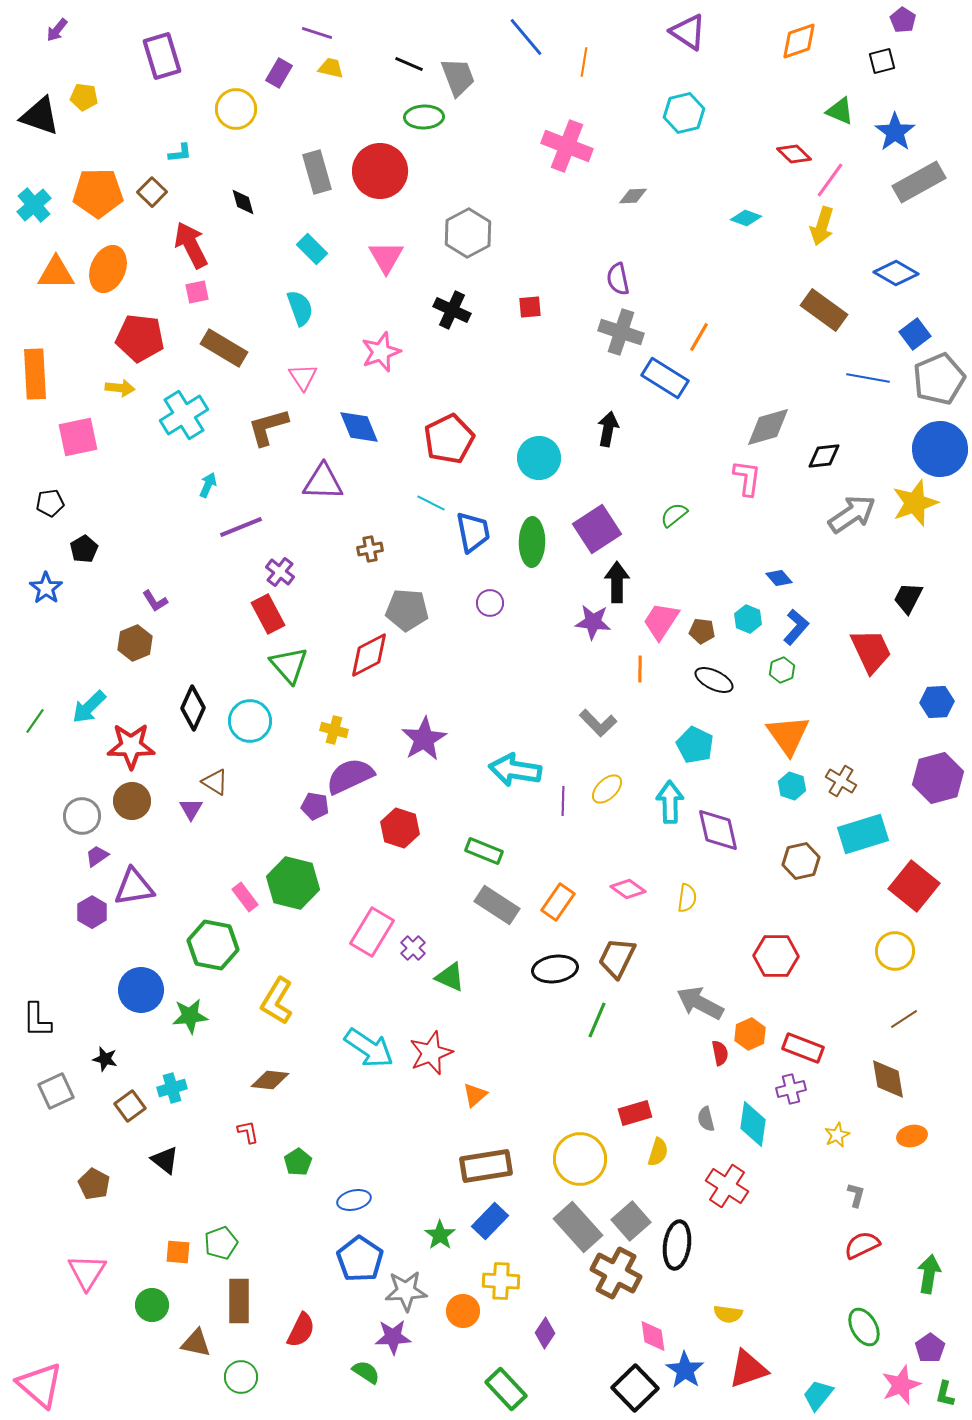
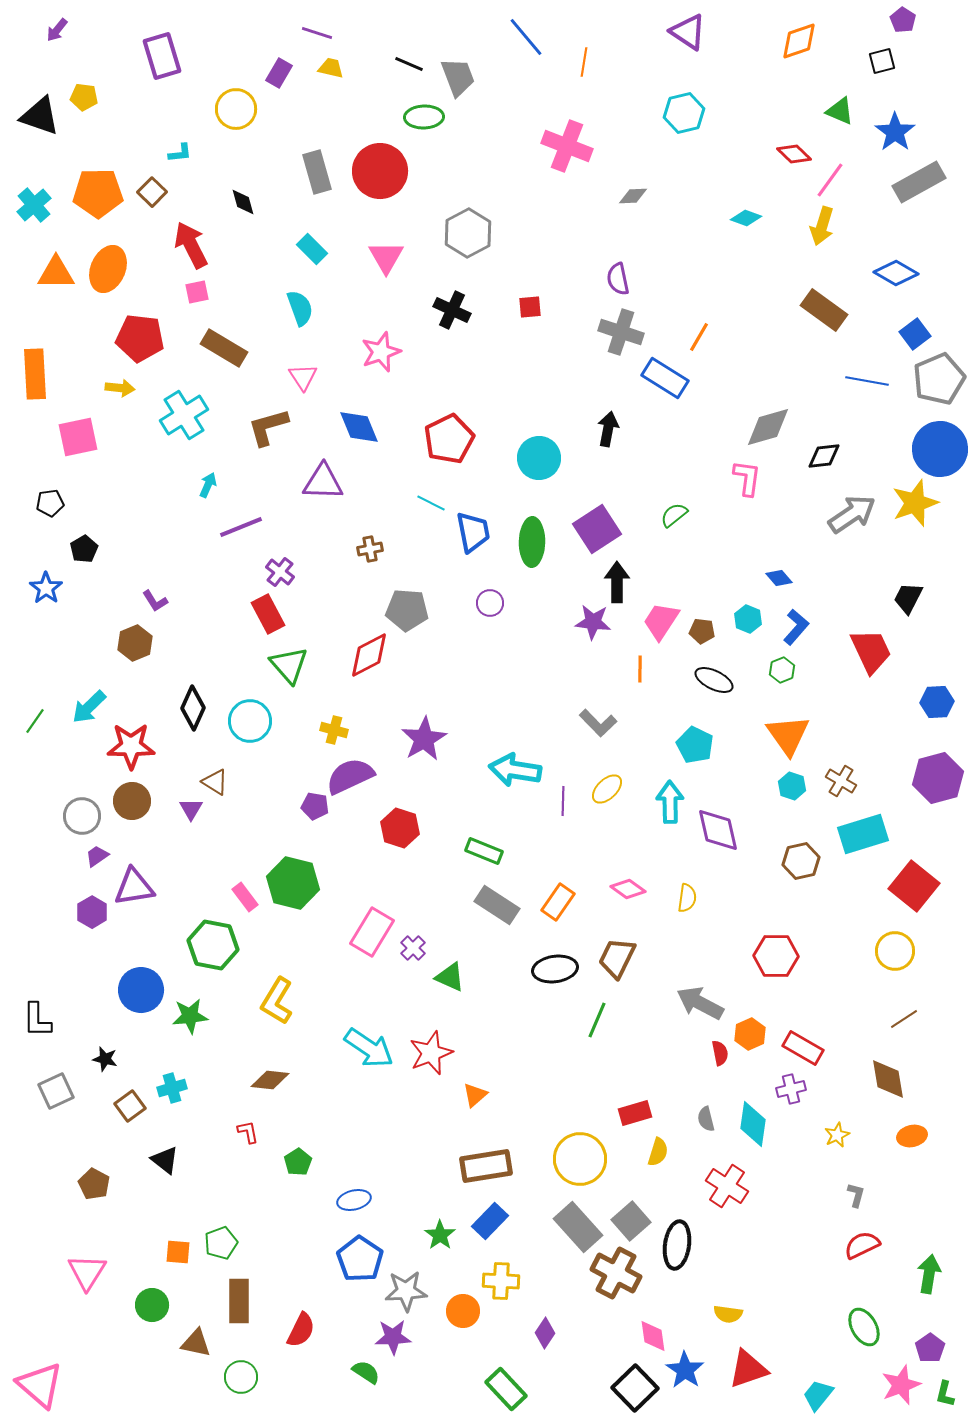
blue line at (868, 378): moved 1 px left, 3 px down
red rectangle at (803, 1048): rotated 9 degrees clockwise
